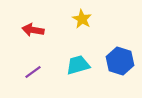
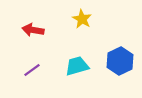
blue hexagon: rotated 16 degrees clockwise
cyan trapezoid: moved 1 px left, 1 px down
purple line: moved 1 px left, 2 px up
